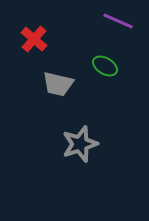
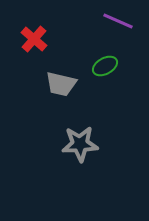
green ellipse: rotated 60 degrees counterclockwise
gray trapezoid: moved 3 px right
gray star: rotated 15 degrees clockwise
